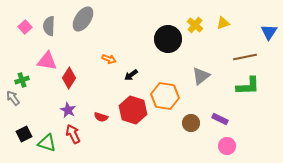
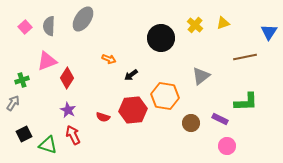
black circle: moved 7 px left, 1 px up
pink triangle: rotated 30 degrees counterclockwise
red diamond: moved 2 px left
green L-shape: moved 2 px left, 16 px down
gray arrow: moved 5 px down; rotated 70 degrees clockwise
red hexagon: rotated 24 degrees counterclockwise
red semicircle: moved 2 px right
red arrow: moved 1 px down
green triangle: moved 1 px right, 2 px down
